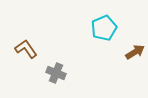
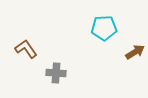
cyan pentagon: rotated 20 degrees clockwise
gray cross: rotated 18 degrees counterclockwise
